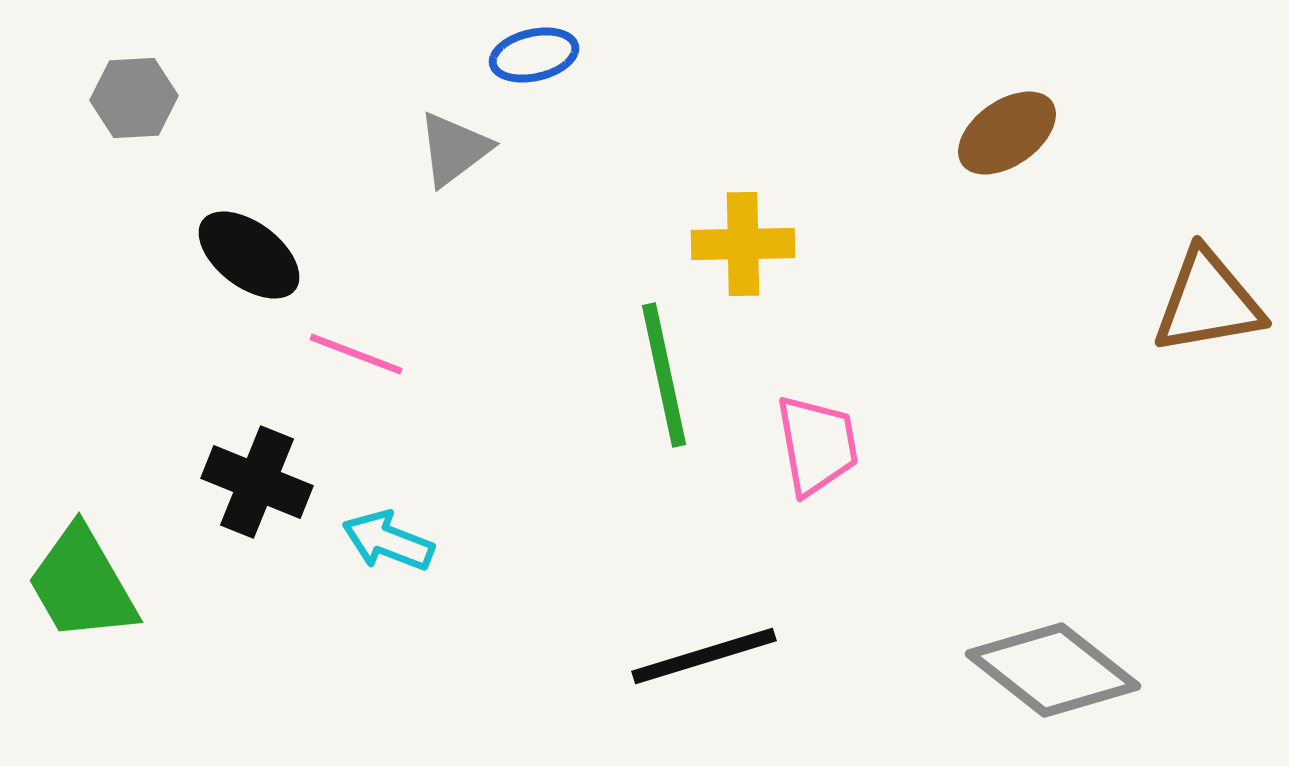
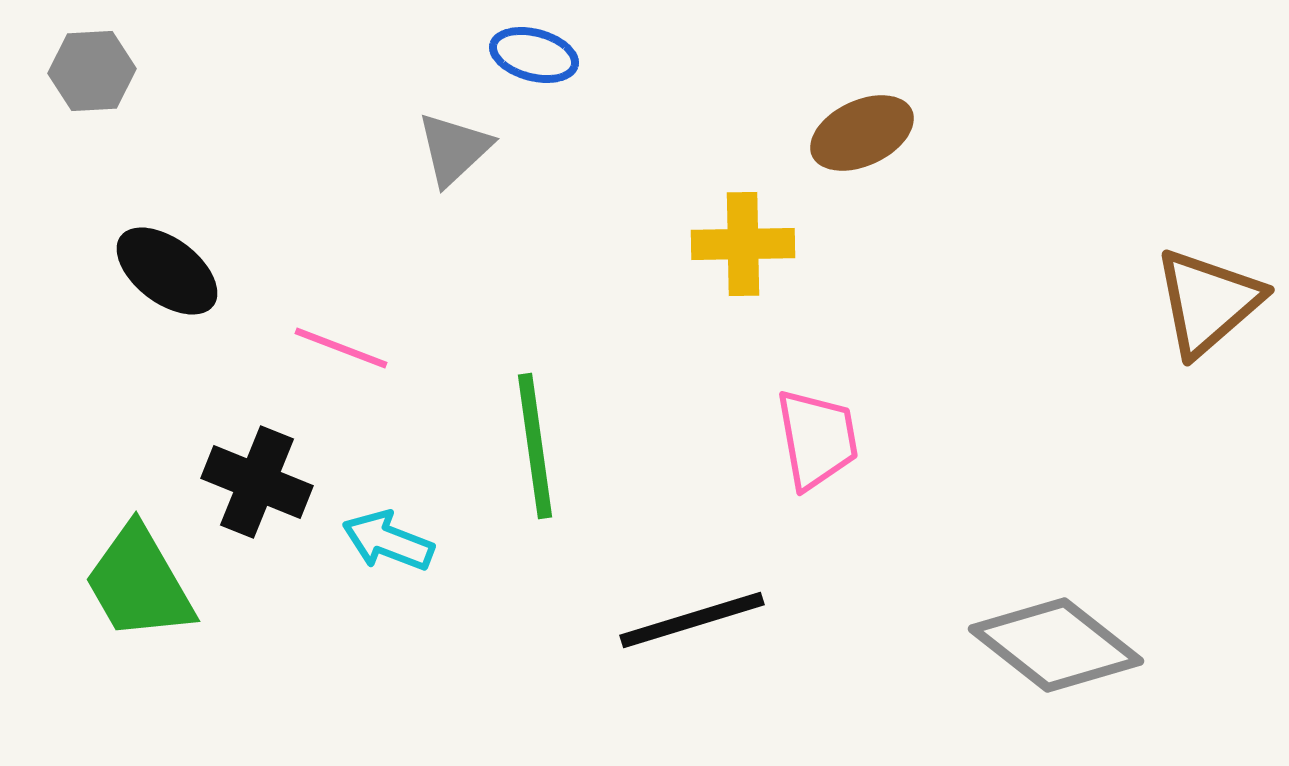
blue ellipse: rotated 28 degrees clockwise
gray hexagon: moved 42 px left, 27 px up
brown ellipse: moved 145 px left; rotated 10 degrees clockwise
gray triangle: rotated 6 degrees counterclockwise
black ellipse: moved 82 px left, 16 px down
brown triangle: rotated 31 degrees counterclockwise
pink line: moved 15 px left, 6 px up
green line: moved 129 px left, 71 px down; rotated 4 degrees clockwise
pink trapezoid: moved 6 px up
green trapezoid: moved 57 px right, 1 px up
black line: moved 12 px left, 36 px up
gray diamond: moved 3 px right, 25 px up
